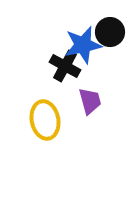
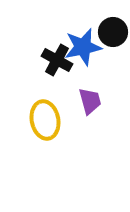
black circle: moved 3 px right
blue star: moved 2 px down
black cross: moved 8 px left, 6 px up
